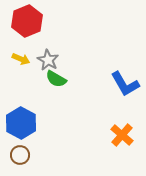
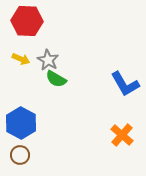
red hexagon: rotated 24 degrees clockwise
